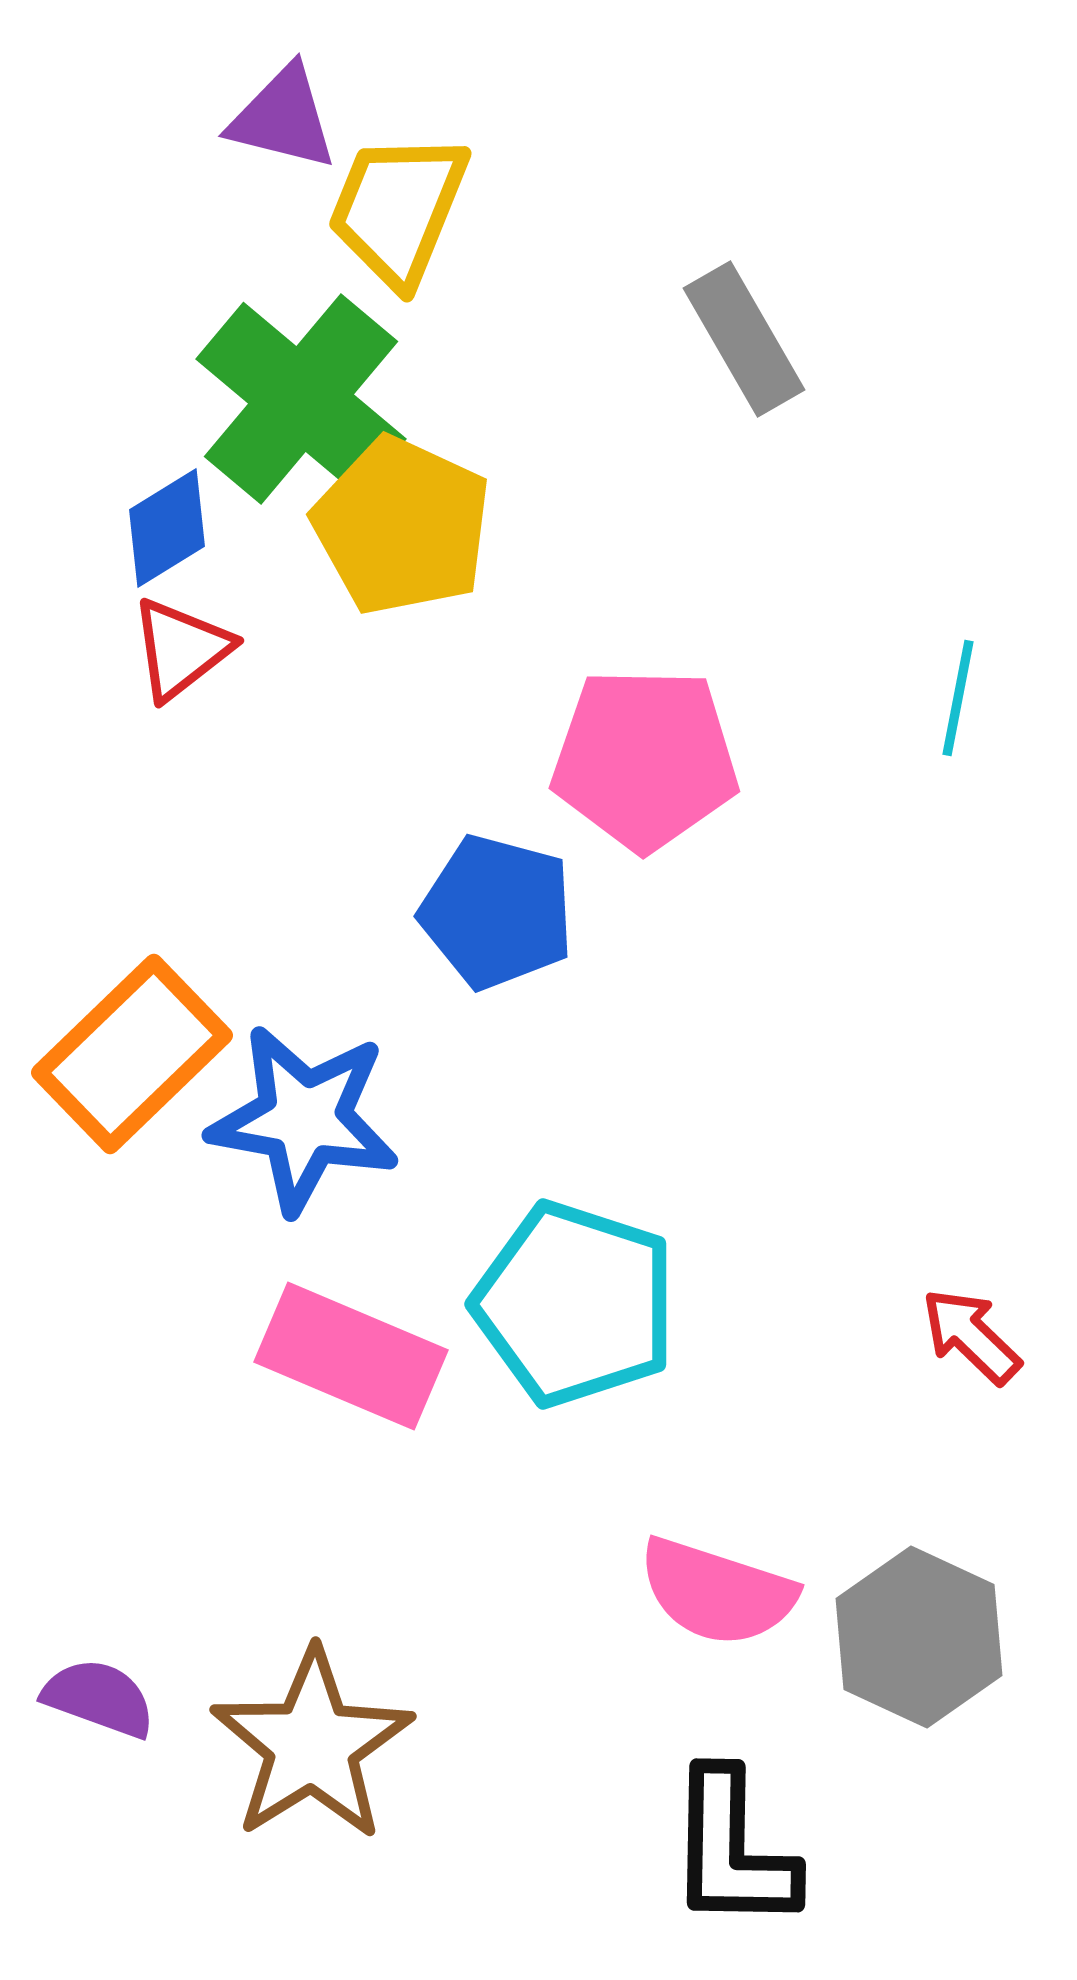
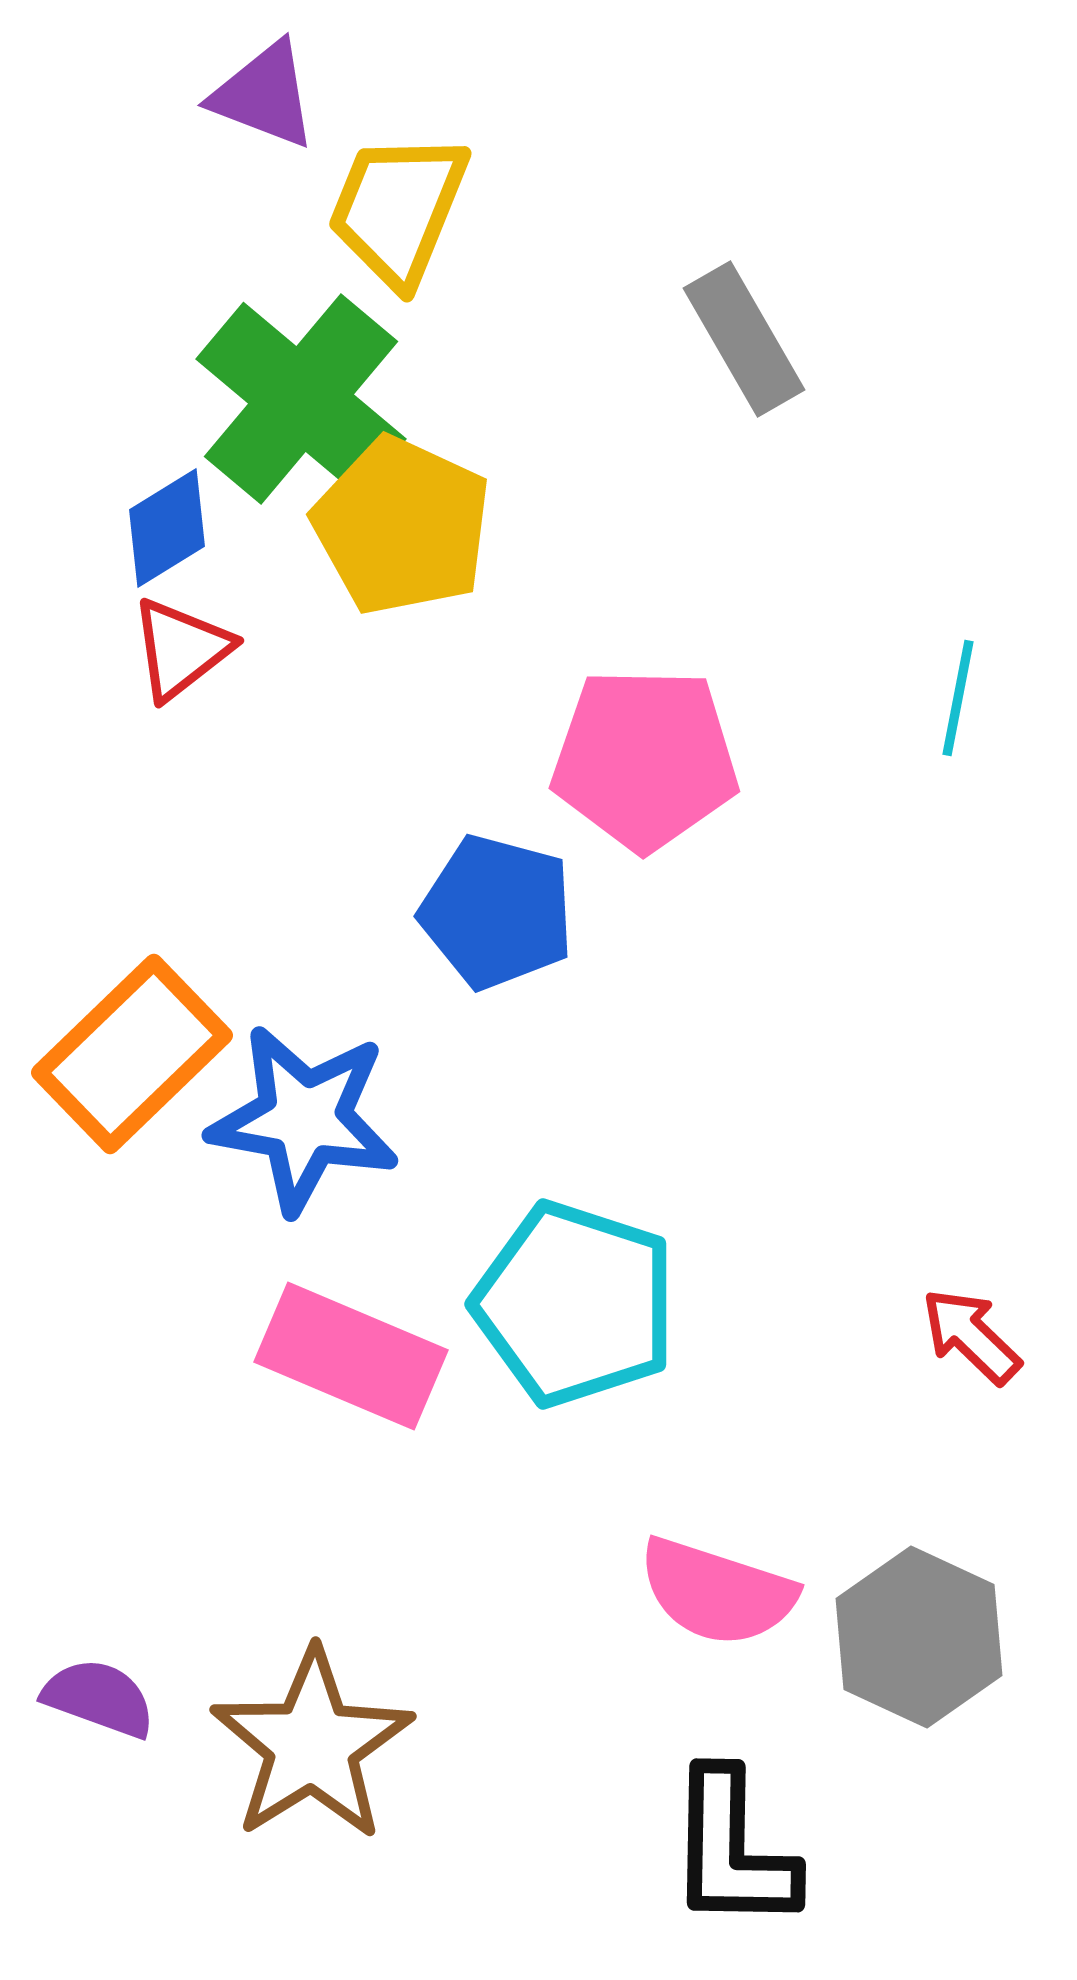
purple triangle: moved 19 px left, 23 px up; rotated 7 degrees clockwise
